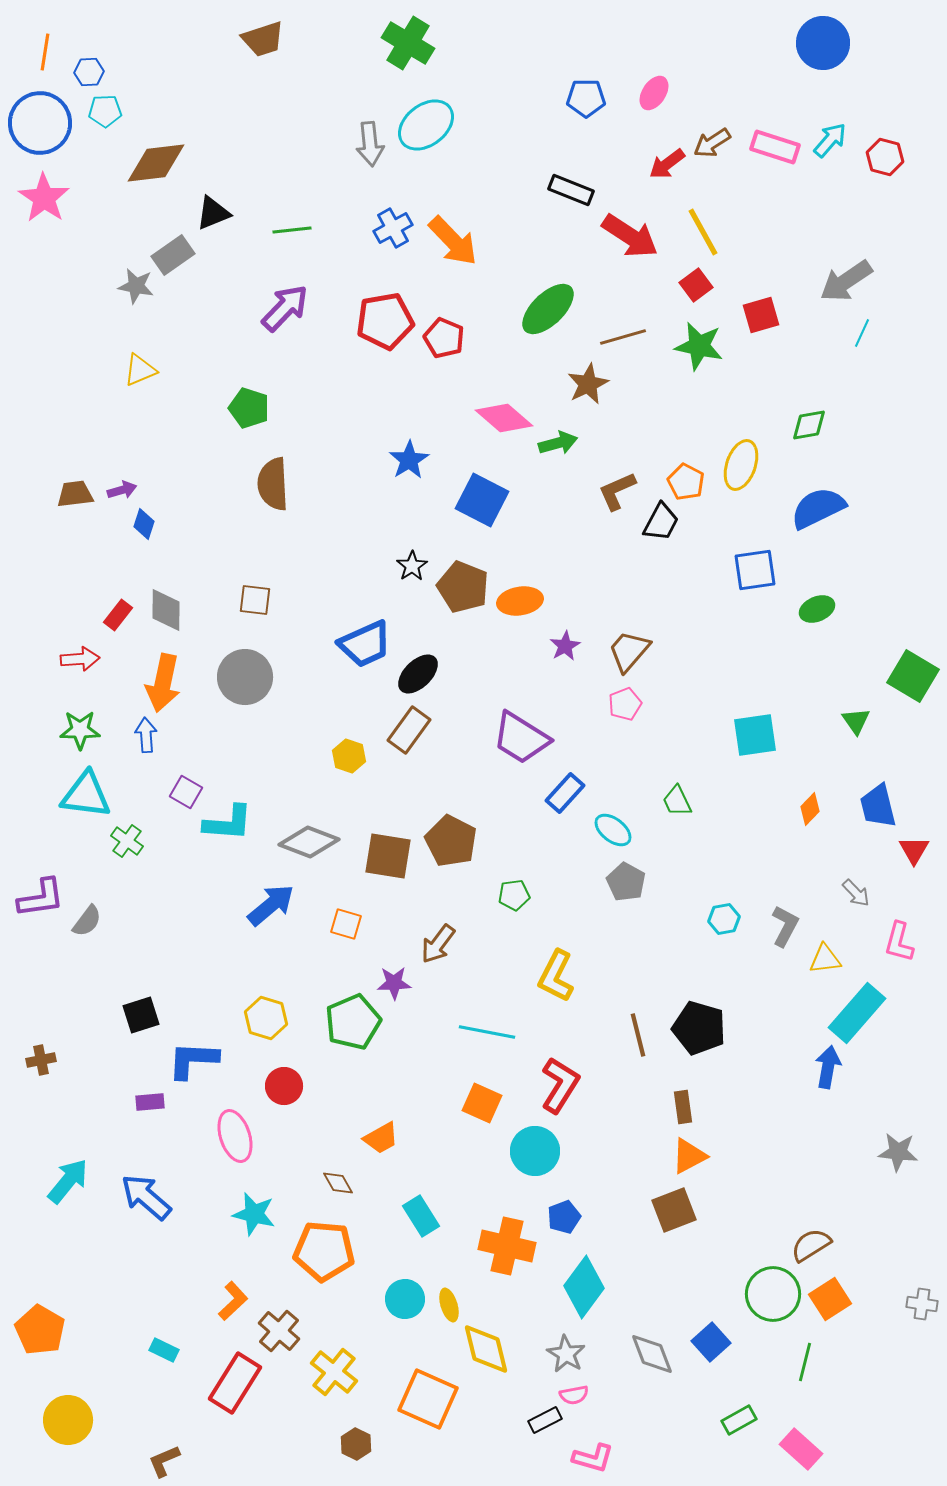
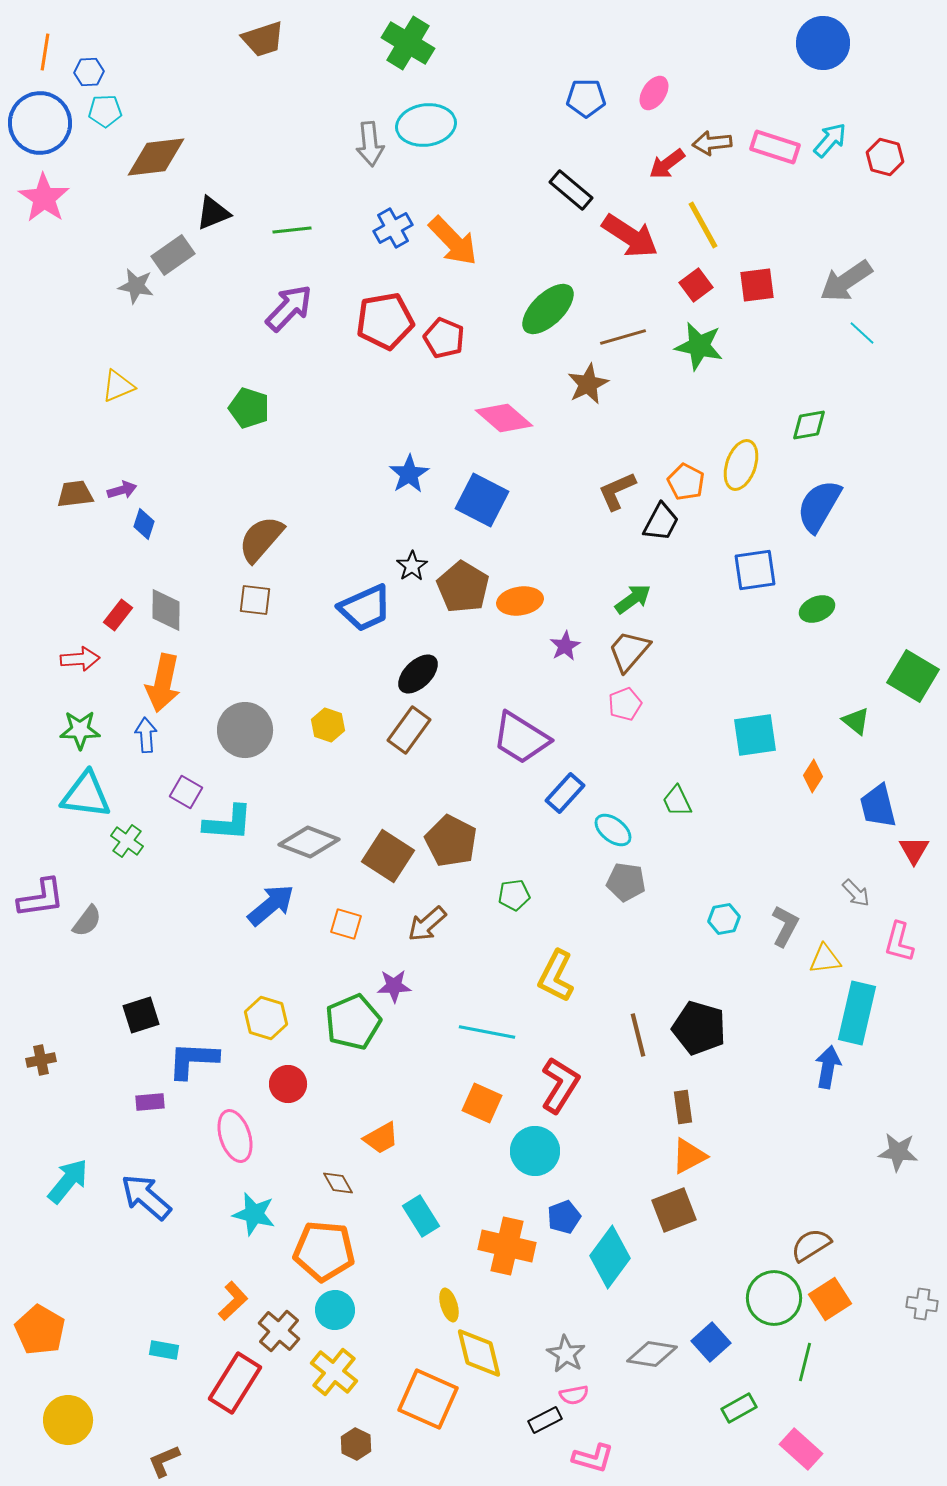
cyan ellipse at (426, 125): rotated 30 degrees clockwise
brown arrow at (712, 143): rotated 27 degrees clockwise
brown diamond at (156, 163): moved 6 px up
black rectangle at (571, 190): rotated 18 degrees clockwise
yellow line at (703, 232): moved 7 px up
purple arrow at (285, 308): moved 4 px right
red square at (761, 315): moved 4 px left, 30 px up; rotated 9 degrees clockwise
cyan line at (862, 333): rotated 72 degrees counterclockwise
yellow triangle at (140, 370): moved 22 px left, 16 px down
green arrow at (558, 443): moved 75 px right, 156 px down; rotated 21 degrees counterclockwise
blue star at (409, 460): moved 14 px down
brown semicircle at (273, 484): moved 12 px left, 55 px down; rotated 44 degrees clockwise
blue semicircle at (818, 508): moved 1 px right, 2 px up; rotated 34 degrees counterclockwise
brown pentagon at (463, 587): rotated 9 degrees clockwise
blue trapezoid at (365, 644): moved 36 px up
gray circle at (245, 677): moved 53 px down
green triangle at (856, 721): rotated 16 degrees counterclockwise
yellow hexagon at (349, 756): moved 21 px left, 31 px up
orange diamond at (810, 809): moved 3 px right, 33 px up; rotated 12 degrees counterclockwise
brown square at (388, 856): rotated 24 degrees clockwise
gray pentagon at (626, 882): rotated 21 degrees counterclockwise
brown arrow at (438, 944): moved 11 px left, 20 px up; rotated 12 degrees clockwise
purple star at (394, 983): moved 3 px down
cyan rectangle at (857, 1013): rotated 28 degrees counterclockwise
red circle at (284, 1086): moved 4 px right, 2 px up
cyan diamond at (584, 1287): moved 26 px right, 30 px up
green circle at (773, 1294): moved 1 px right, 4 px down
cyan circle at (405, 1299): moved 70 px left, 11 px down
yellow diamond at (486, 1349): moved 7 px left, 4 px down
cyan rectangle at (164, 1350): rotated 16 degrees counterclockwise
gray diamond at (652, 1354): rotated 60 degrees counterclockwise
green rectangle at (739, 1420): moved 12 px up
